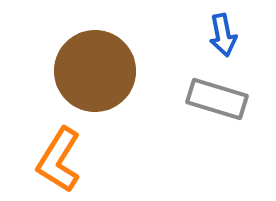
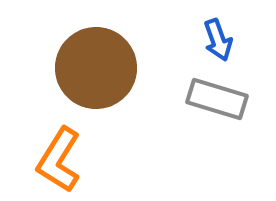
blue arrow: moved 5 px left, 5 px down; rotated 9 degrees counterclockwise
brown circle: moved 1 px right, 3 px up
